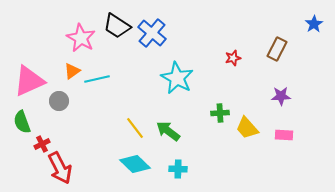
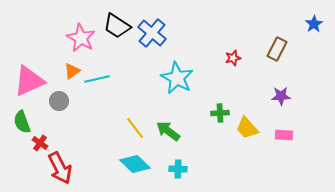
red cross: moved 2 px left, 1 px up; rotated 28 degrees counterclockwise
